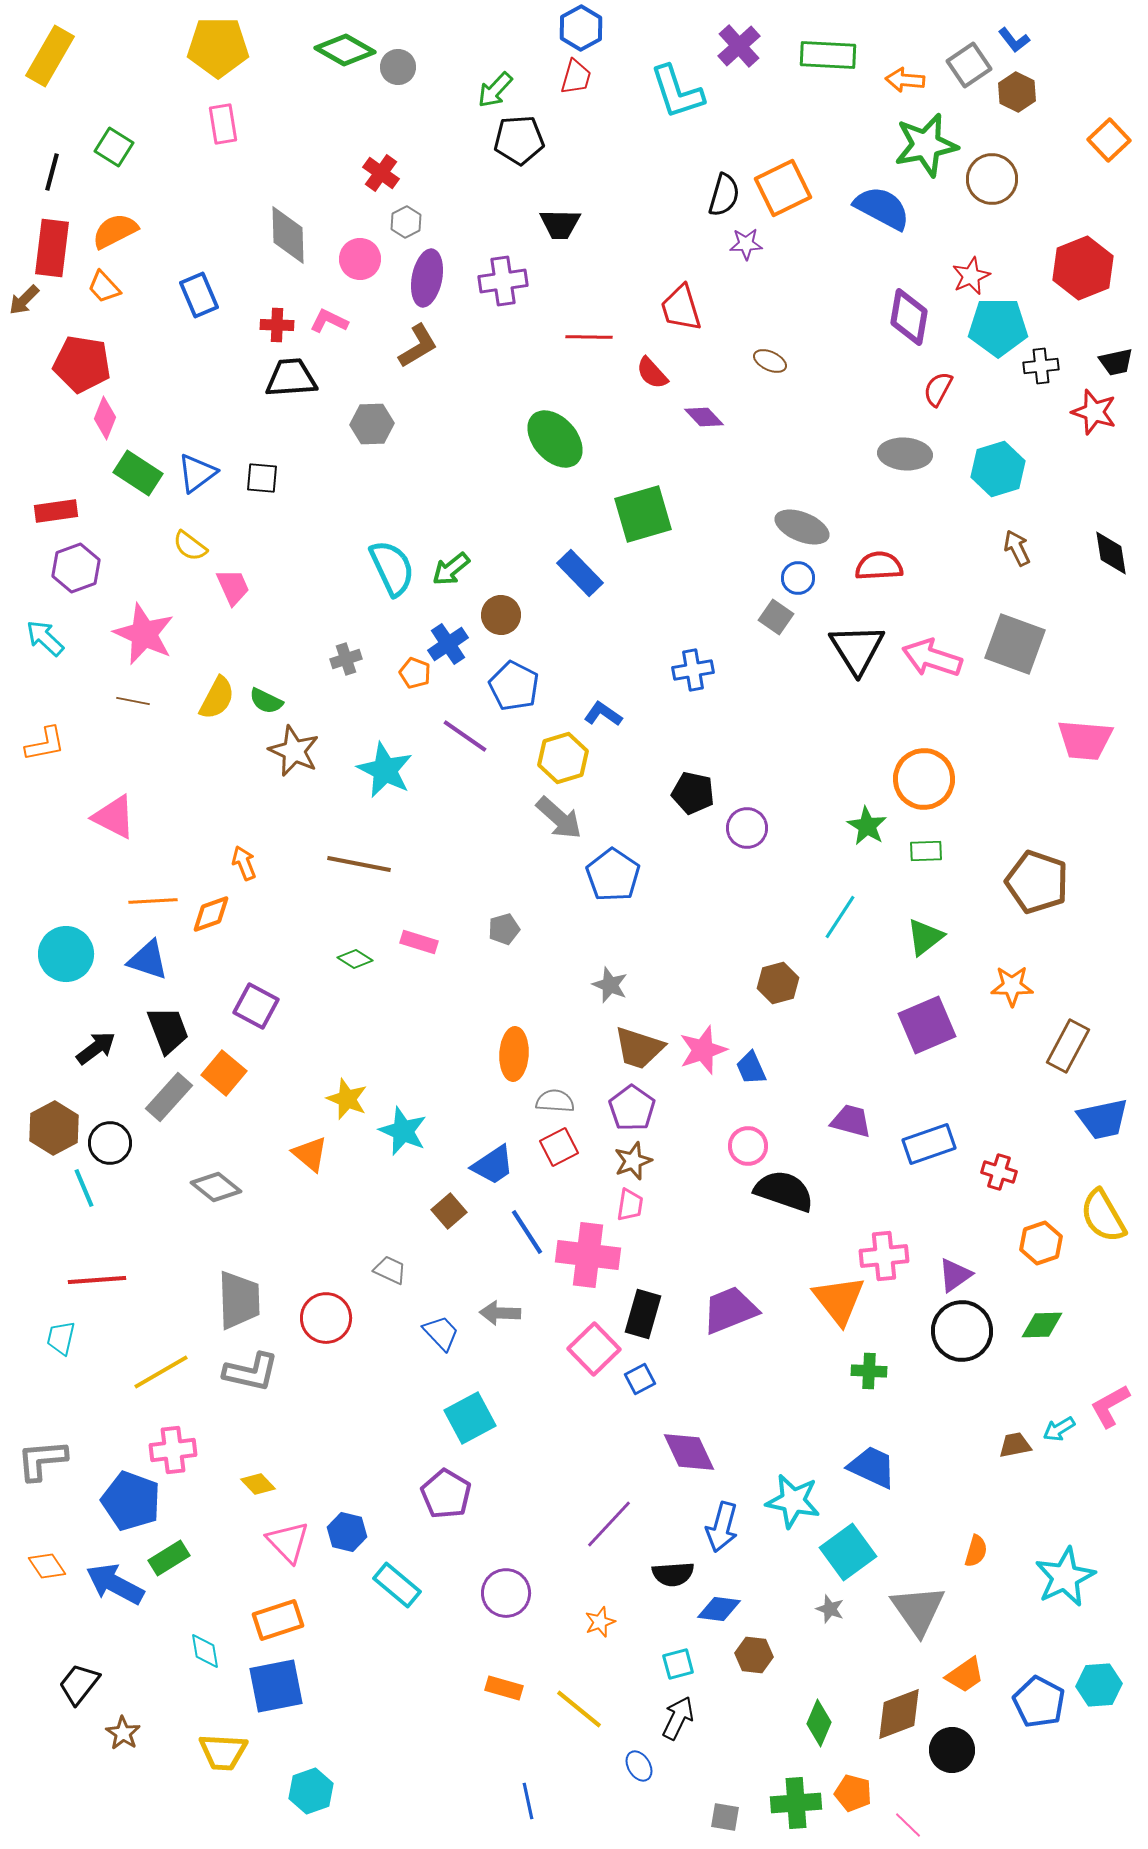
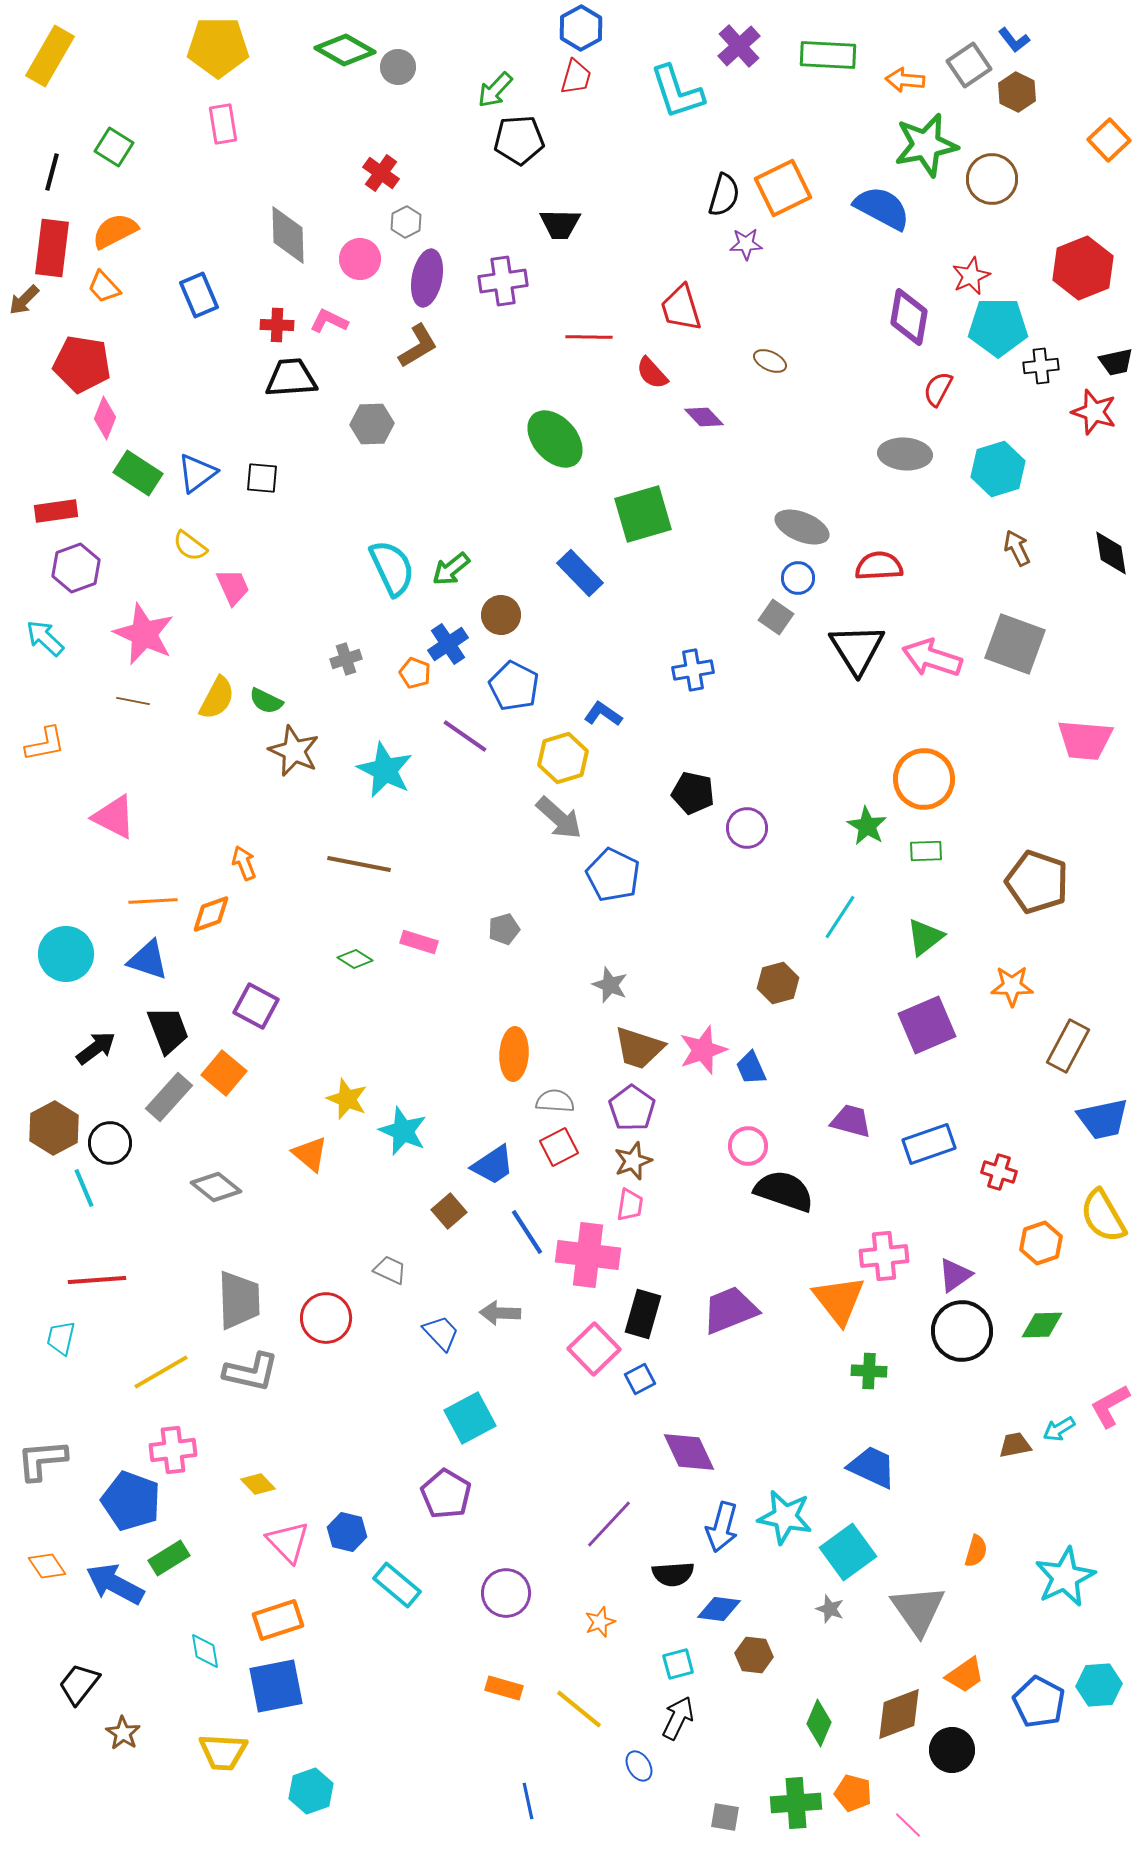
blue pentagon at (613, 875): rotated 8 degrees counterclockwise
cyan star at (793, 1501): moved 8 px left, 16 px down
